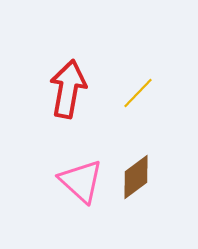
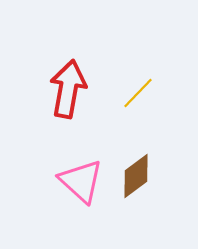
brown diamond: moved 1 px up
